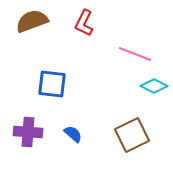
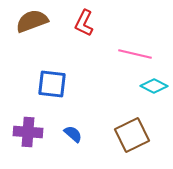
pink line: rotated 8 degrees counterclockwise
